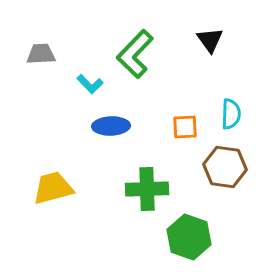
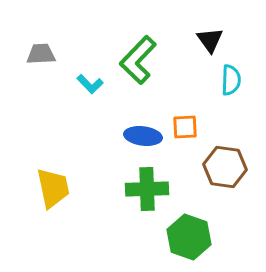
green L-shape: moved 3 px right, 6 px down
cyan semicircle: moved 34 px up
blue ellipse: moved 32 px right, 10 px down; rotated 9 degrees clockwise
yellow trapezoid: rotated 93 degrees clockwise
